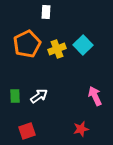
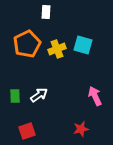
cyan square: rotated 30 degrees counterclockwise
white arrow: moved 1 px up
